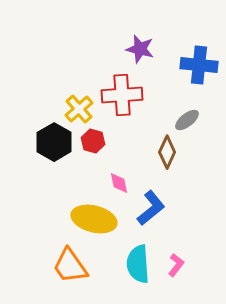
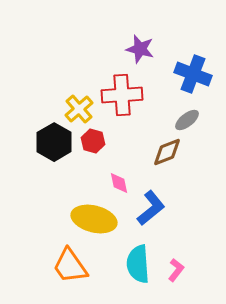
blue cross: moved 6 px left, 9 px down; rotated 15 degrees clockwise
brown diamond: rotated 44 degrees clockwise
pink L-shape: moved 5 px down
